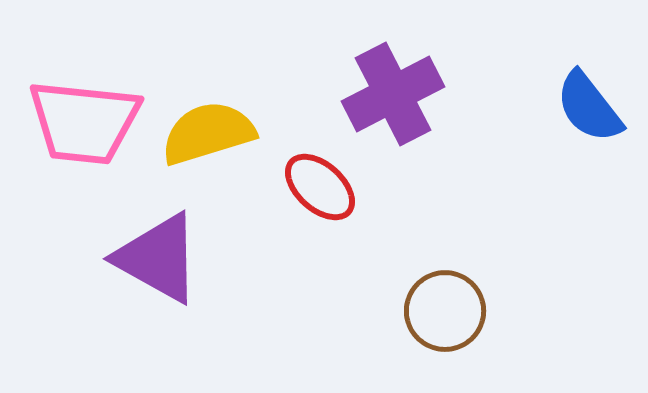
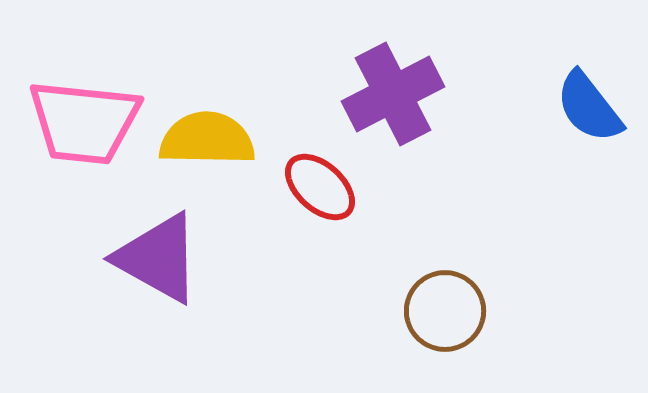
yellow semicircle: moved 1 px left, 6 px down; rotated 18 degrees clockwise
